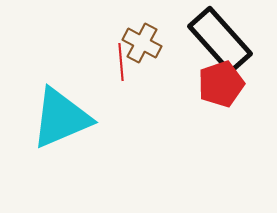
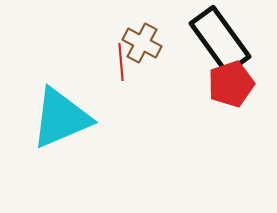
black rectangle: rotated 6 degrees clockwise
red pentagon: moved 10 px right
